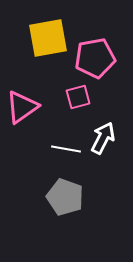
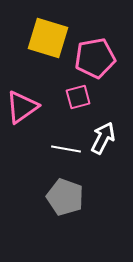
yellow square: rotated 27 degrees clockwise
